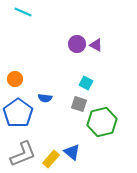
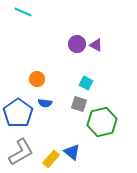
orange circle: moved 22 px right
blue semicircle: moved 5 px down
gray L-shape: moved 2 px left, 2 px up; rotated 8 degrees counterclockwise
